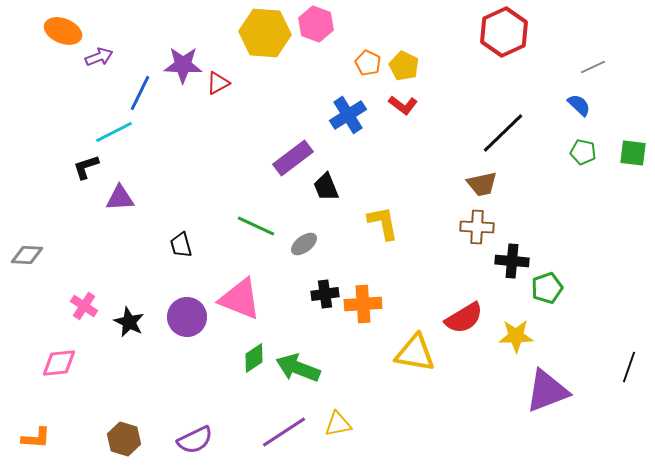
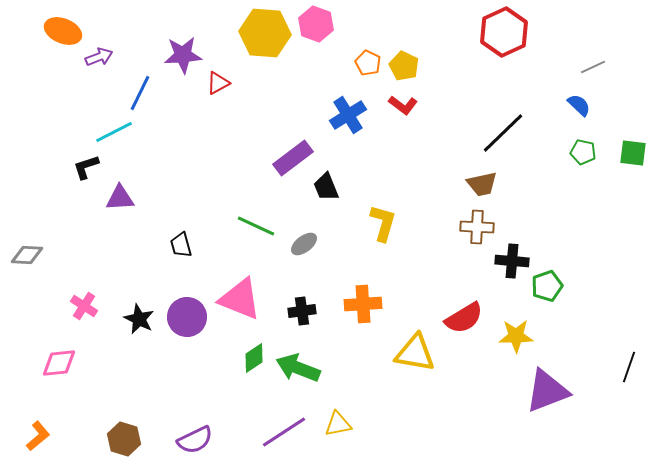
purple star at (183, 65): moved 10 px up; rotated 6 degrees counterclockwise
yellow L-shape at (383, 223): rotated 27 degrees clockwise
green pentagon at (547, 288): moved 2 px up
black cross at (325, 294): moved 23 px left, 17 px down
black star at (129, 322): moved 10 px right, 3 px up
orange L-shape at (36, 438): moved 2 px right, 2 px up; rotated 44 degrees counterclockwise
